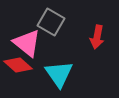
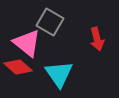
gray square: moved 1 px left
red arrow: moved 2 px down; rotated 25 degrees counterclockwise
red diamond: moved 2 px down
